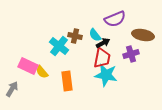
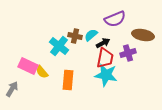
cyan semicircle: moved 4 px left; rotated 88 degrees clockwise
purple cross: moved 3 px left, 1 px up
red trapezoid: moved 3 px right
orange rectangle: moved 1 px right, 1 px up; rotated 12 degrees clockwise
